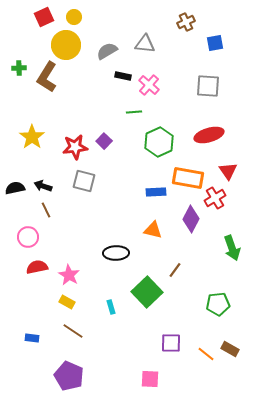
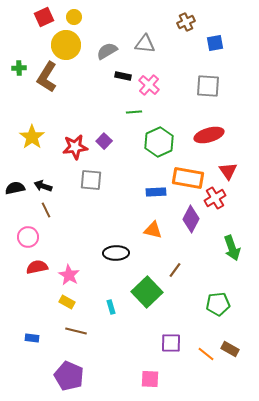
gray square at (84, 181): moved 7 px right, 1 px up; rotated 10 degrees counterclockwise
brown line at (73, 331): moved 3 px right; rotated 20 degrees counterclockwise
